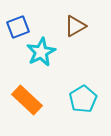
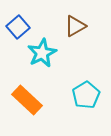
blue square: rotated 20 degrees counterclockwise
cyan star: moved 1 px right, 1 px down
cyan pentagon: moved 3 px right, 4 px up
